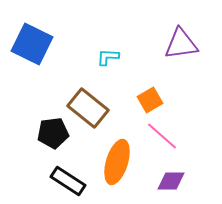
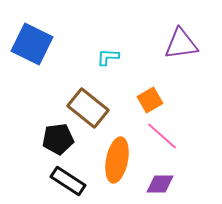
black pentagon: moved 5 px right, 6 px down
orange ellipse: moved 2 px up; rotated 6 degrees counterclockwise
purple diamond: moved 11 px left, 3 px down
